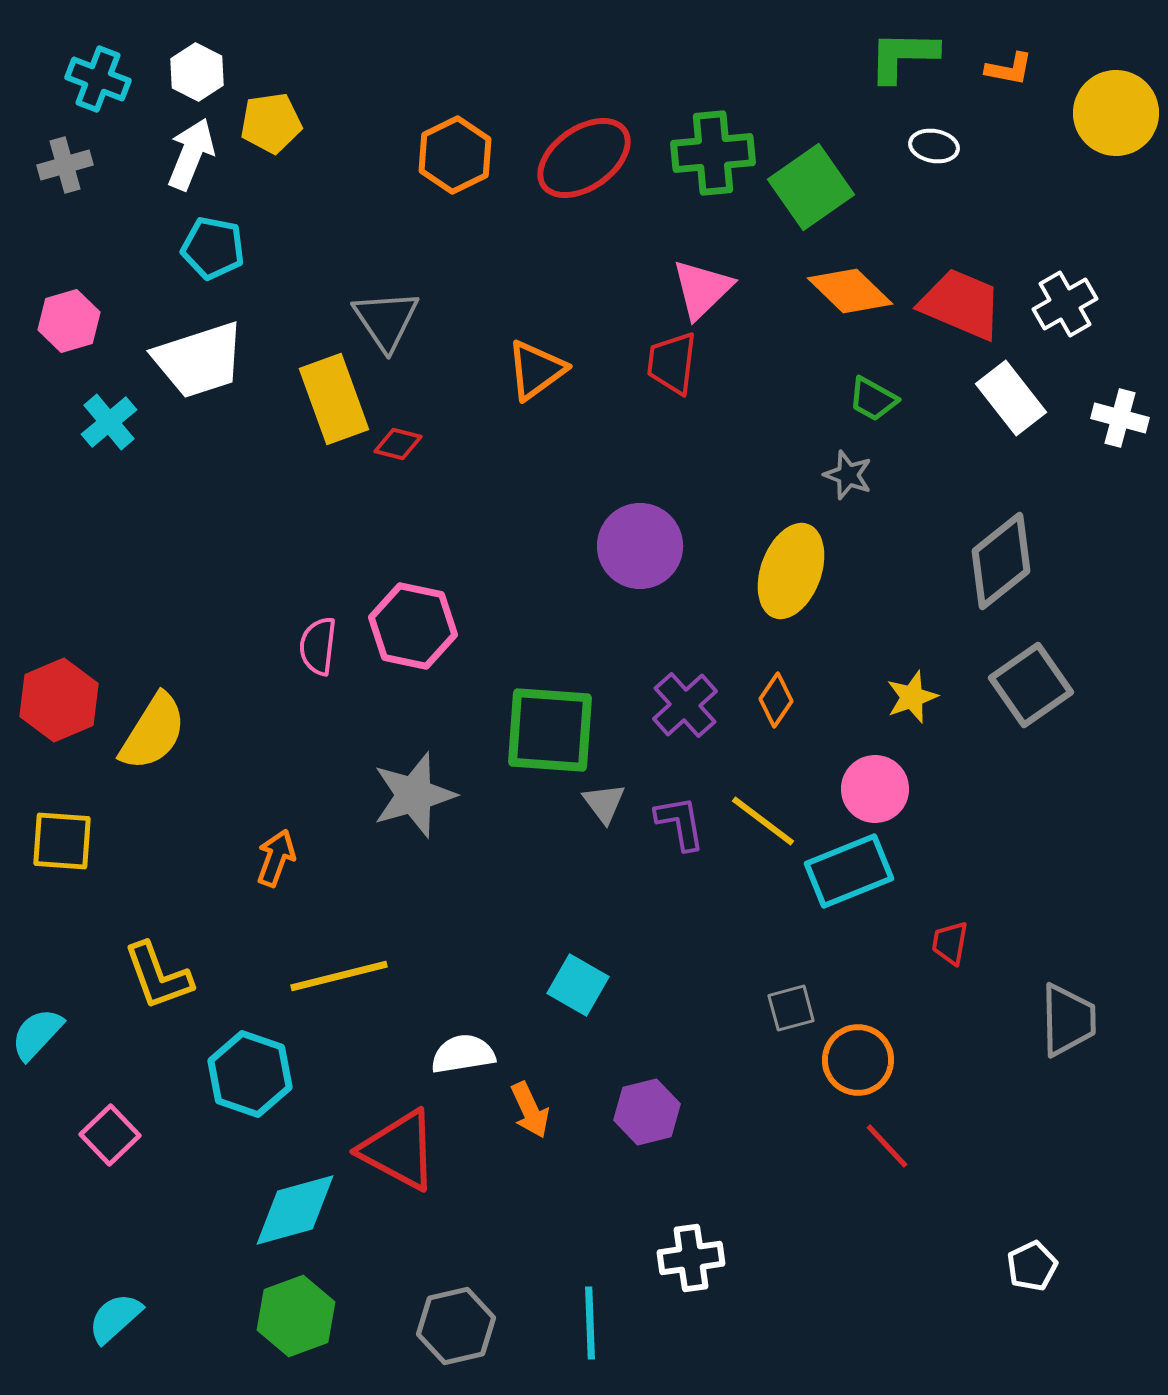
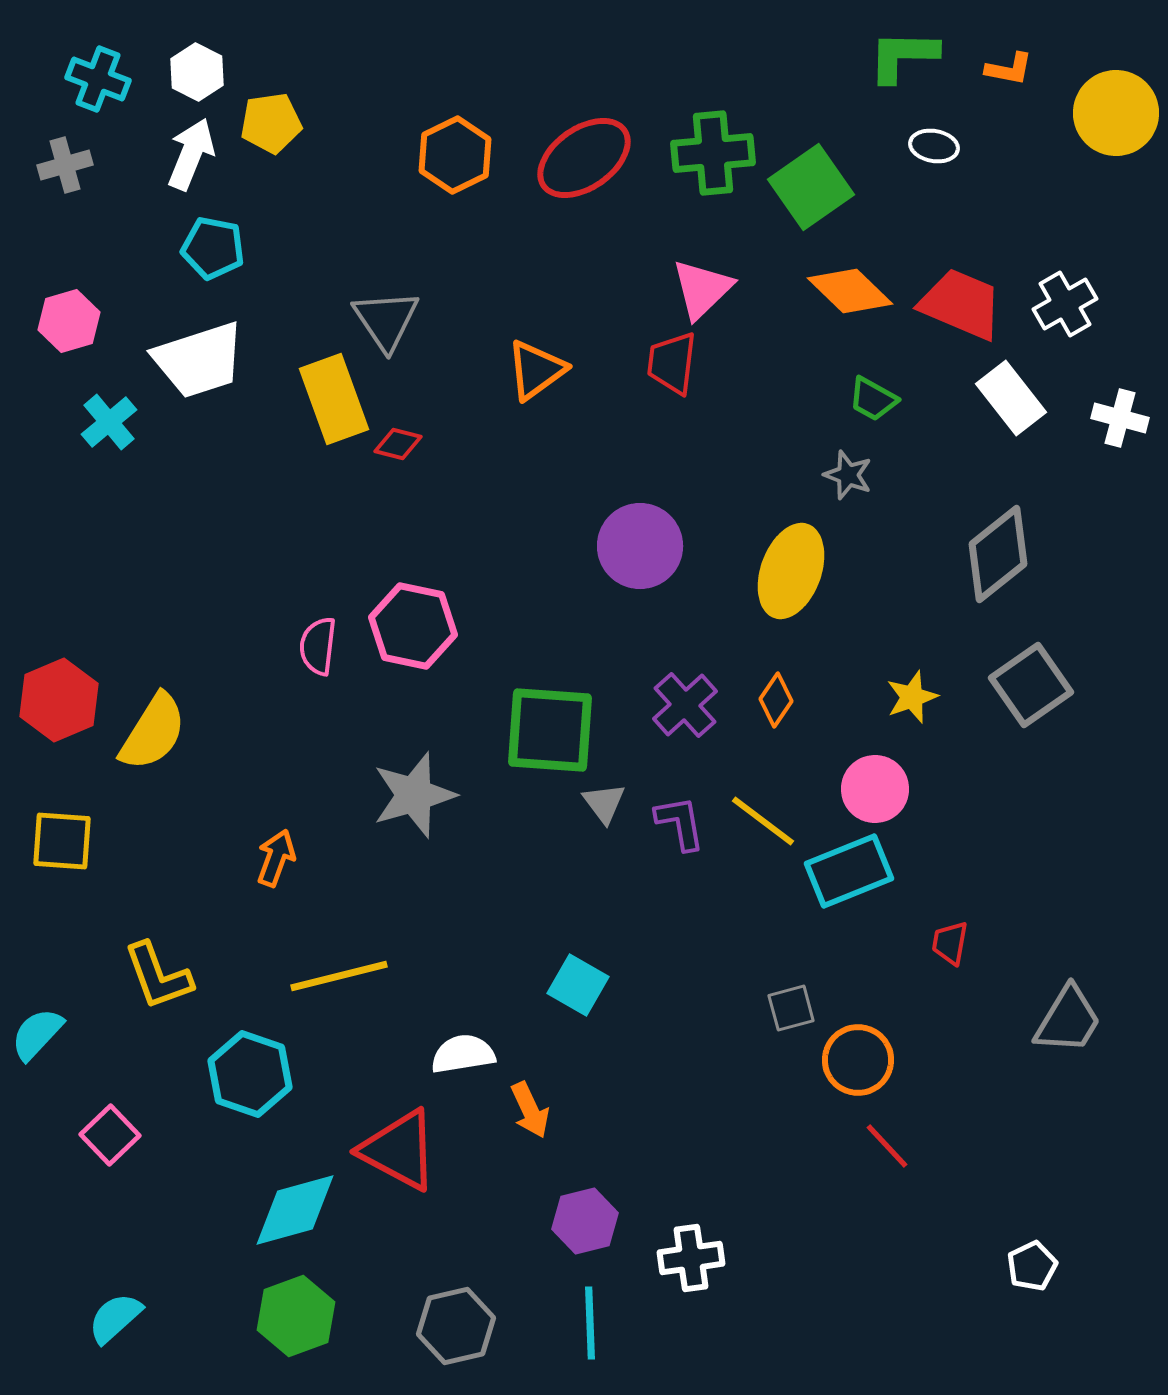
gray diamond at (1001, 561): moved 3 px left, 7 px up
gray trapezoid at (1068, 1020): rotated 32 degrees clockwise
purple hexagon at (647, 1112): moved 62 px left, 109 px down
